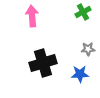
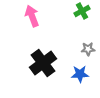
green cross: moved 1 px left, 1 px up
pink arrow: rotated 15 degrees counterclockwise
black cross: rotated 20 degrees counterclockwise
